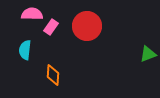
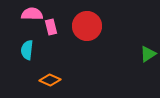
pink rectangle: rotated 49 degrees counterclockwise
cyan semicircle: moved 2 px right
green triangle: rotated 12 degrees counterclockwise
orange diamond: moved 3 px left, 5 px down; rotated 70 degrees counterclockwise
